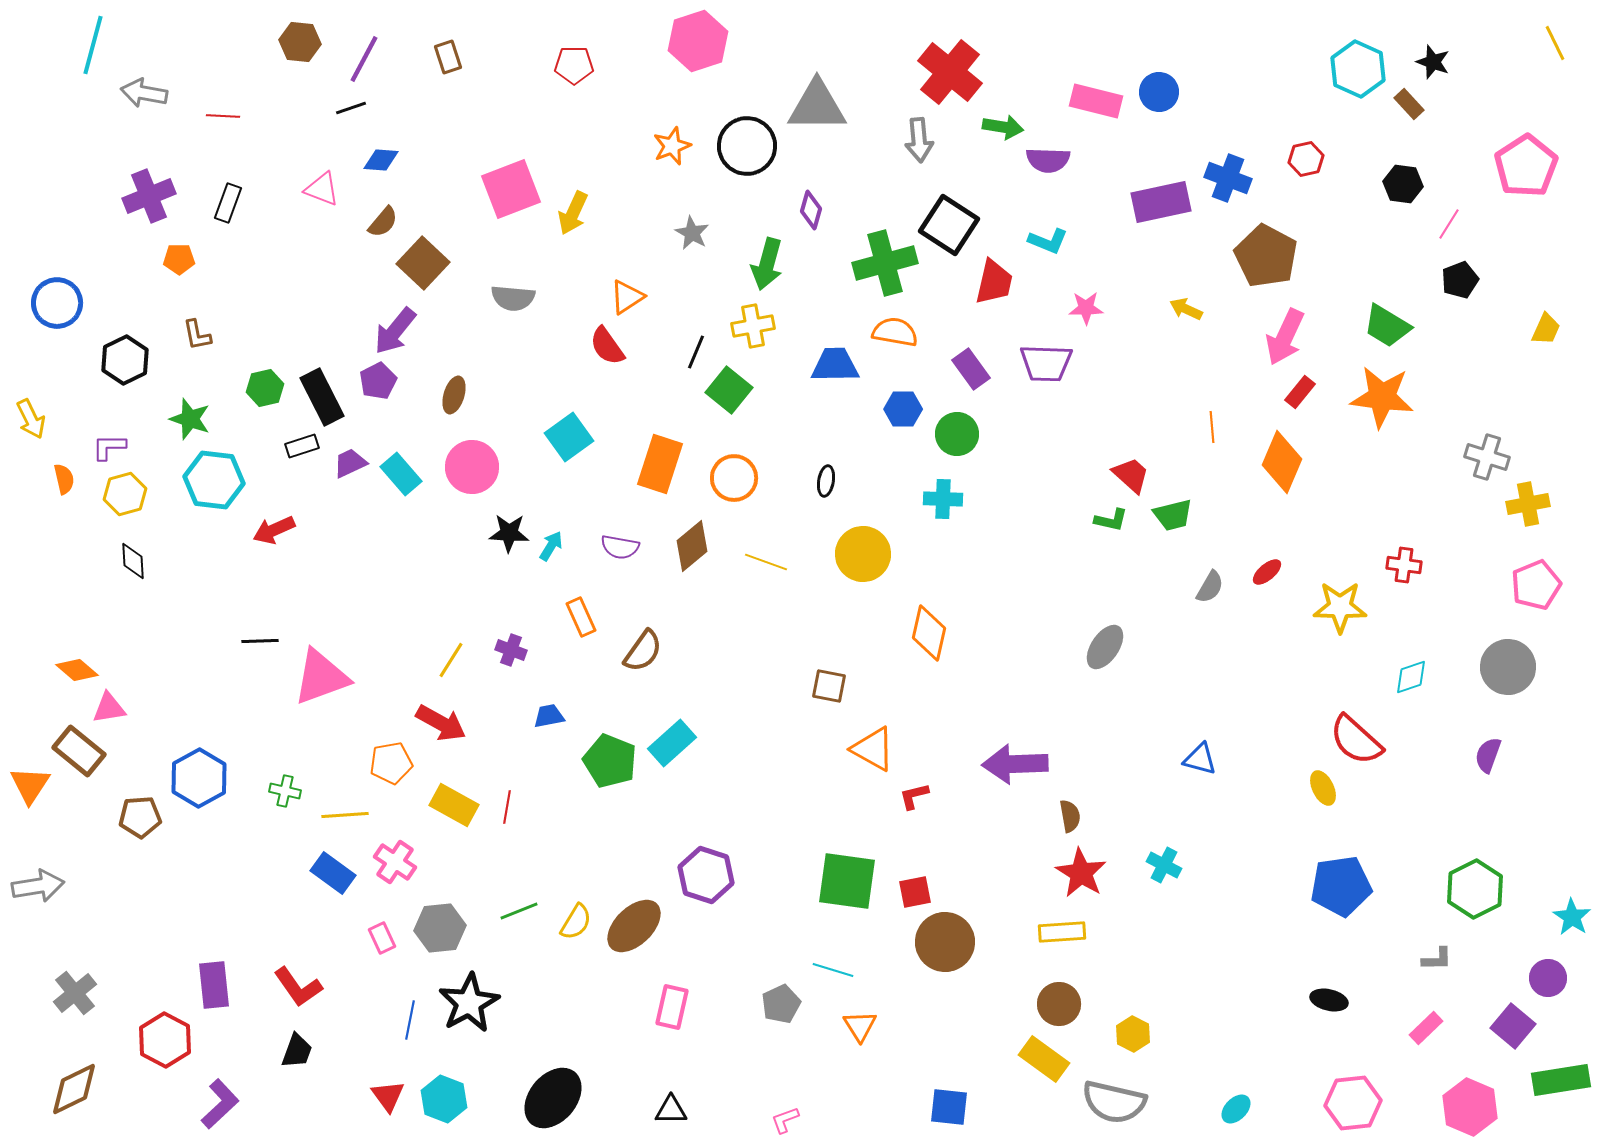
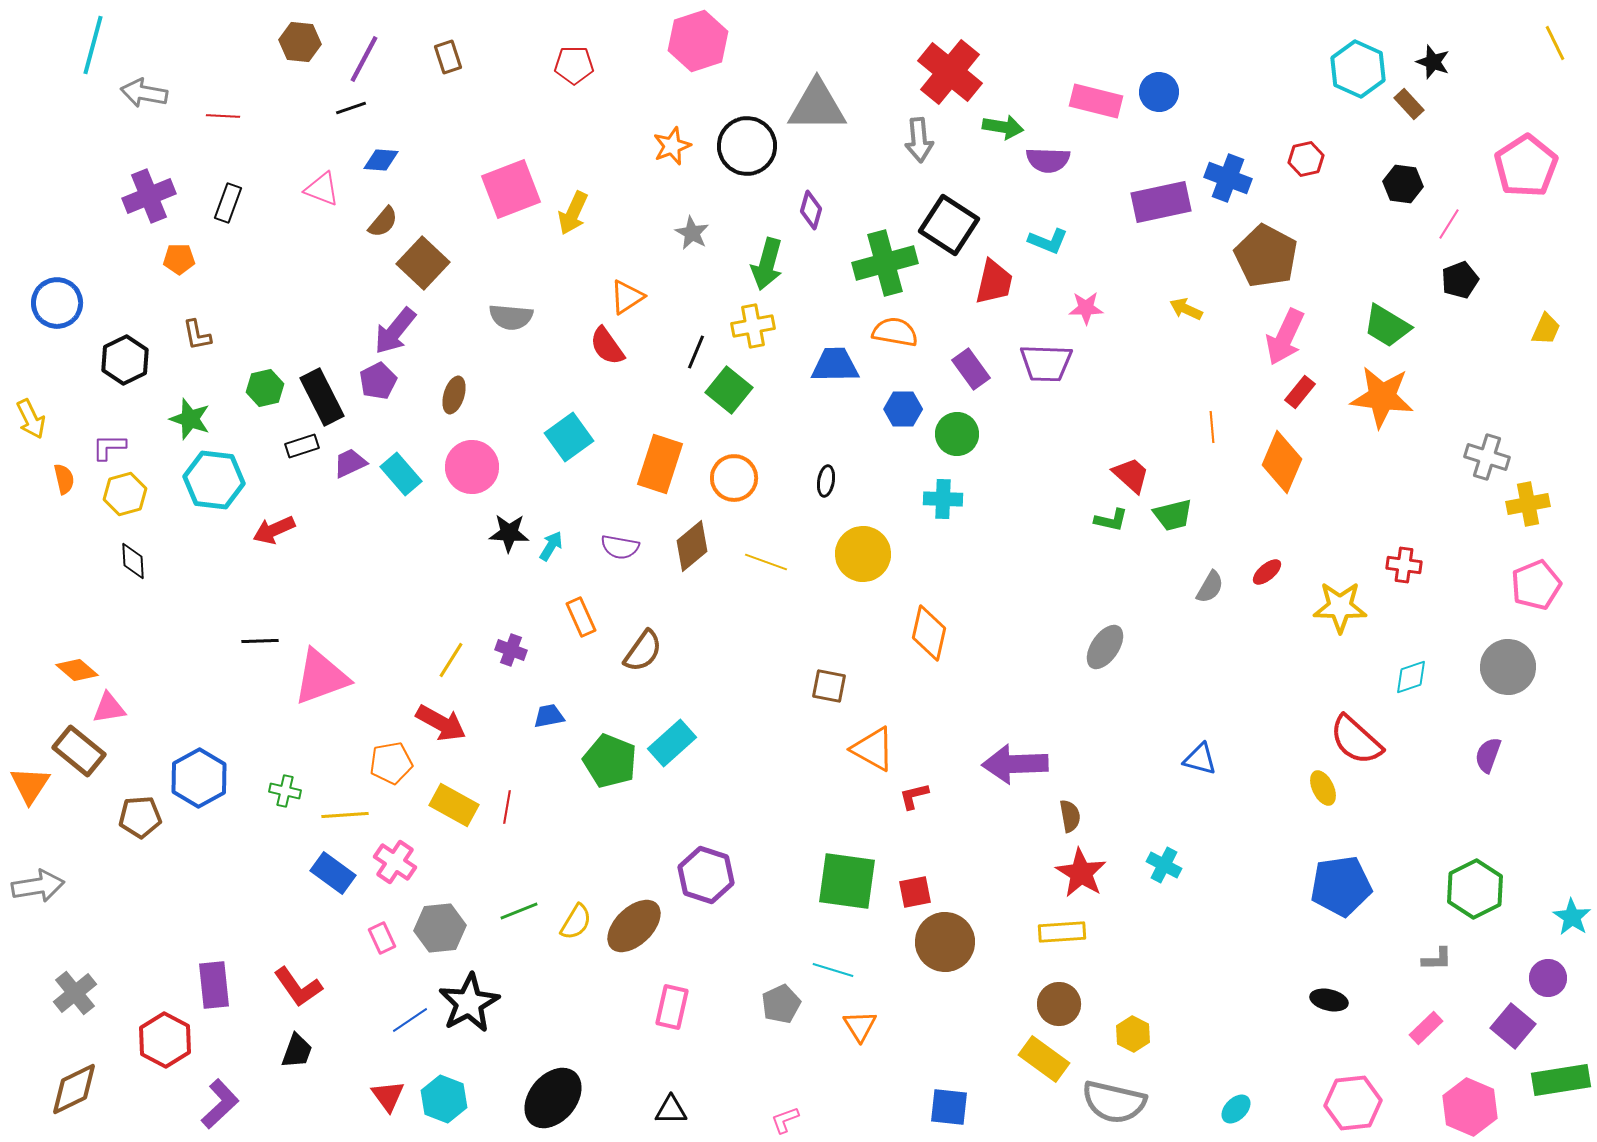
gray semicircle at (513, 298): moved 2 px left, 19 px down
blue line at (410, 1020): rotated 45 degrees clockwise
